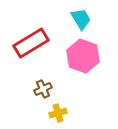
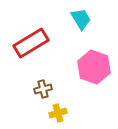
pink hexagon: moved 11 px right, 11 px down
brown cross: rotated 12 degrees clockwise
